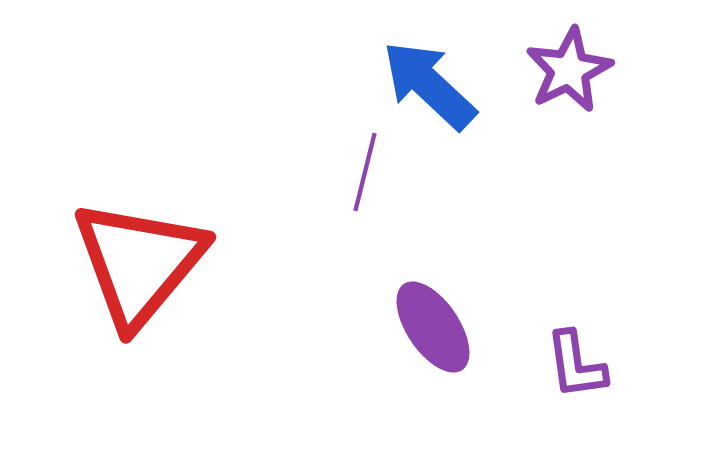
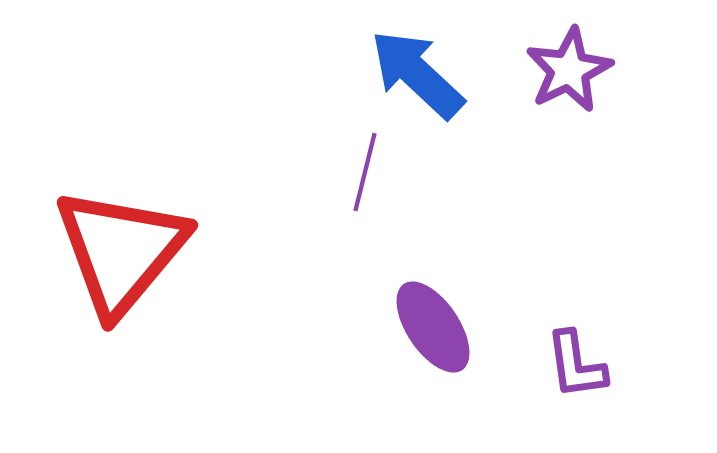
blue arrow: moved 12 px left, 11 px up
red triangle: moved 18 px left, 12 px up
